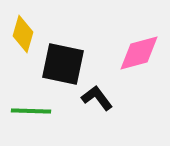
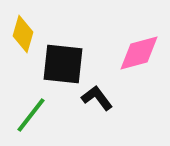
black square: rotated 6 degrees counterclockwise
green line: moved 4 px down; rotated 54 degrees counterclockwise
